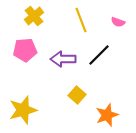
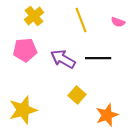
black line: moved 1 px left, 3 px down; rotated 45 degrees clockwise
purple arrow: rotated 30 degrees clockwise
